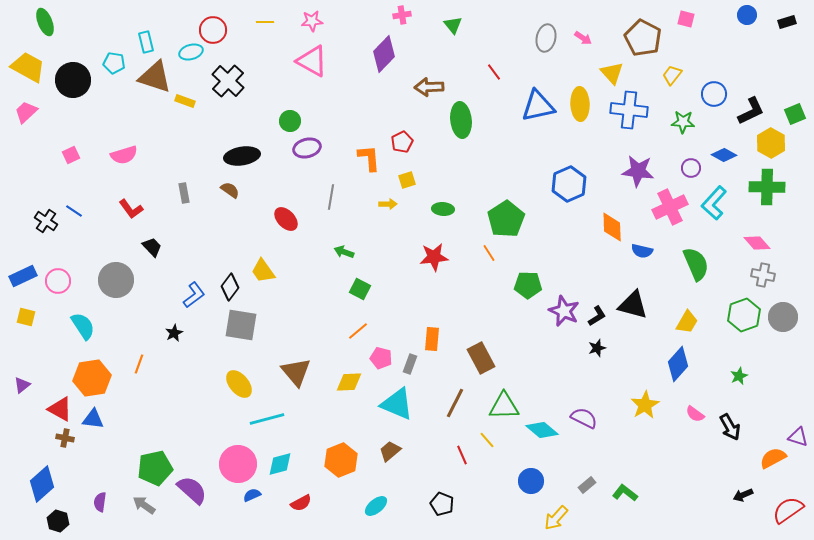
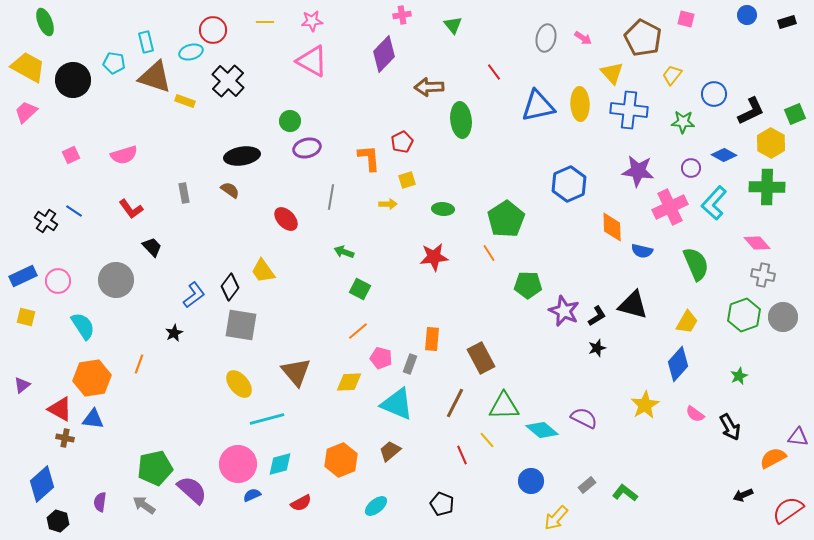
purple triangle at (798, 437): rotated 10 degrees counterclockwise
